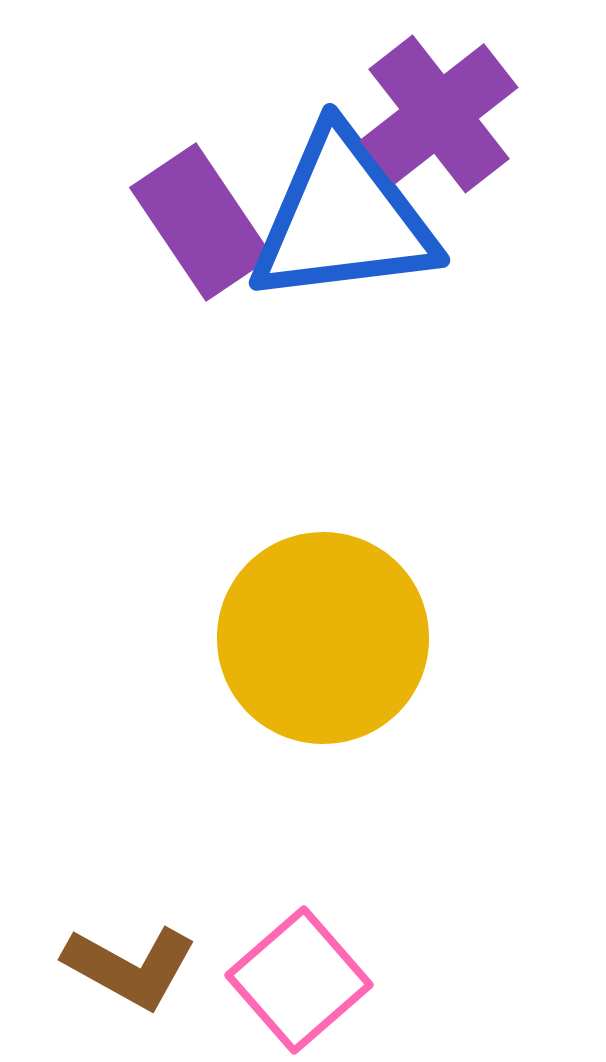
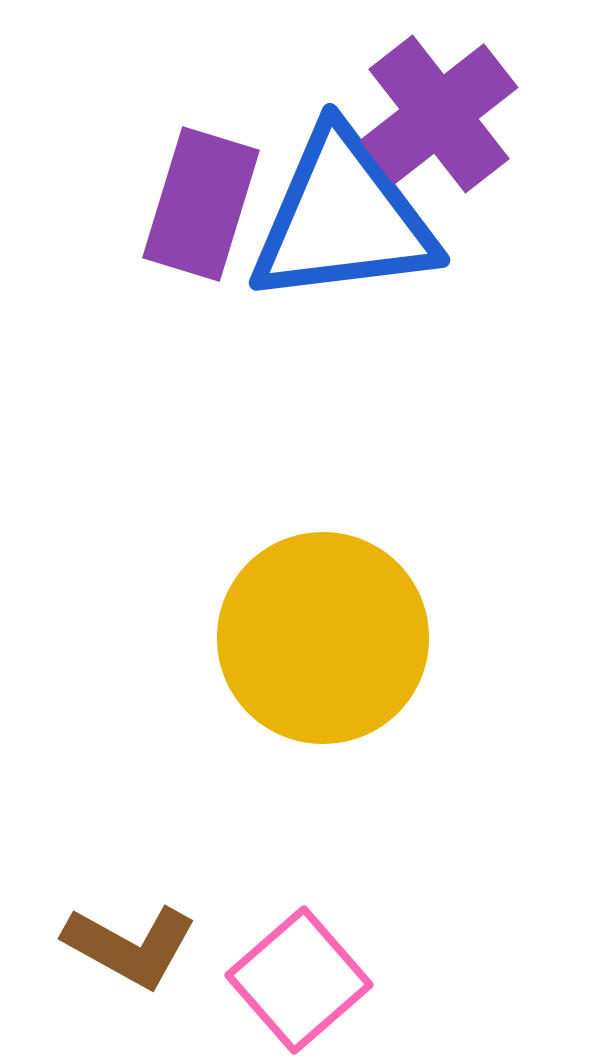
purple rectangle: moved 18 px up; rotated 51 degrees clockwise
brown L-shape: moved 21 px up
